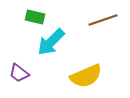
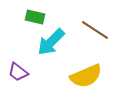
brown line: moved 8 px left, 10 px down; rotated 52 degrees clockwise
purple trapezoid: moved 1 px left, 1 px up
